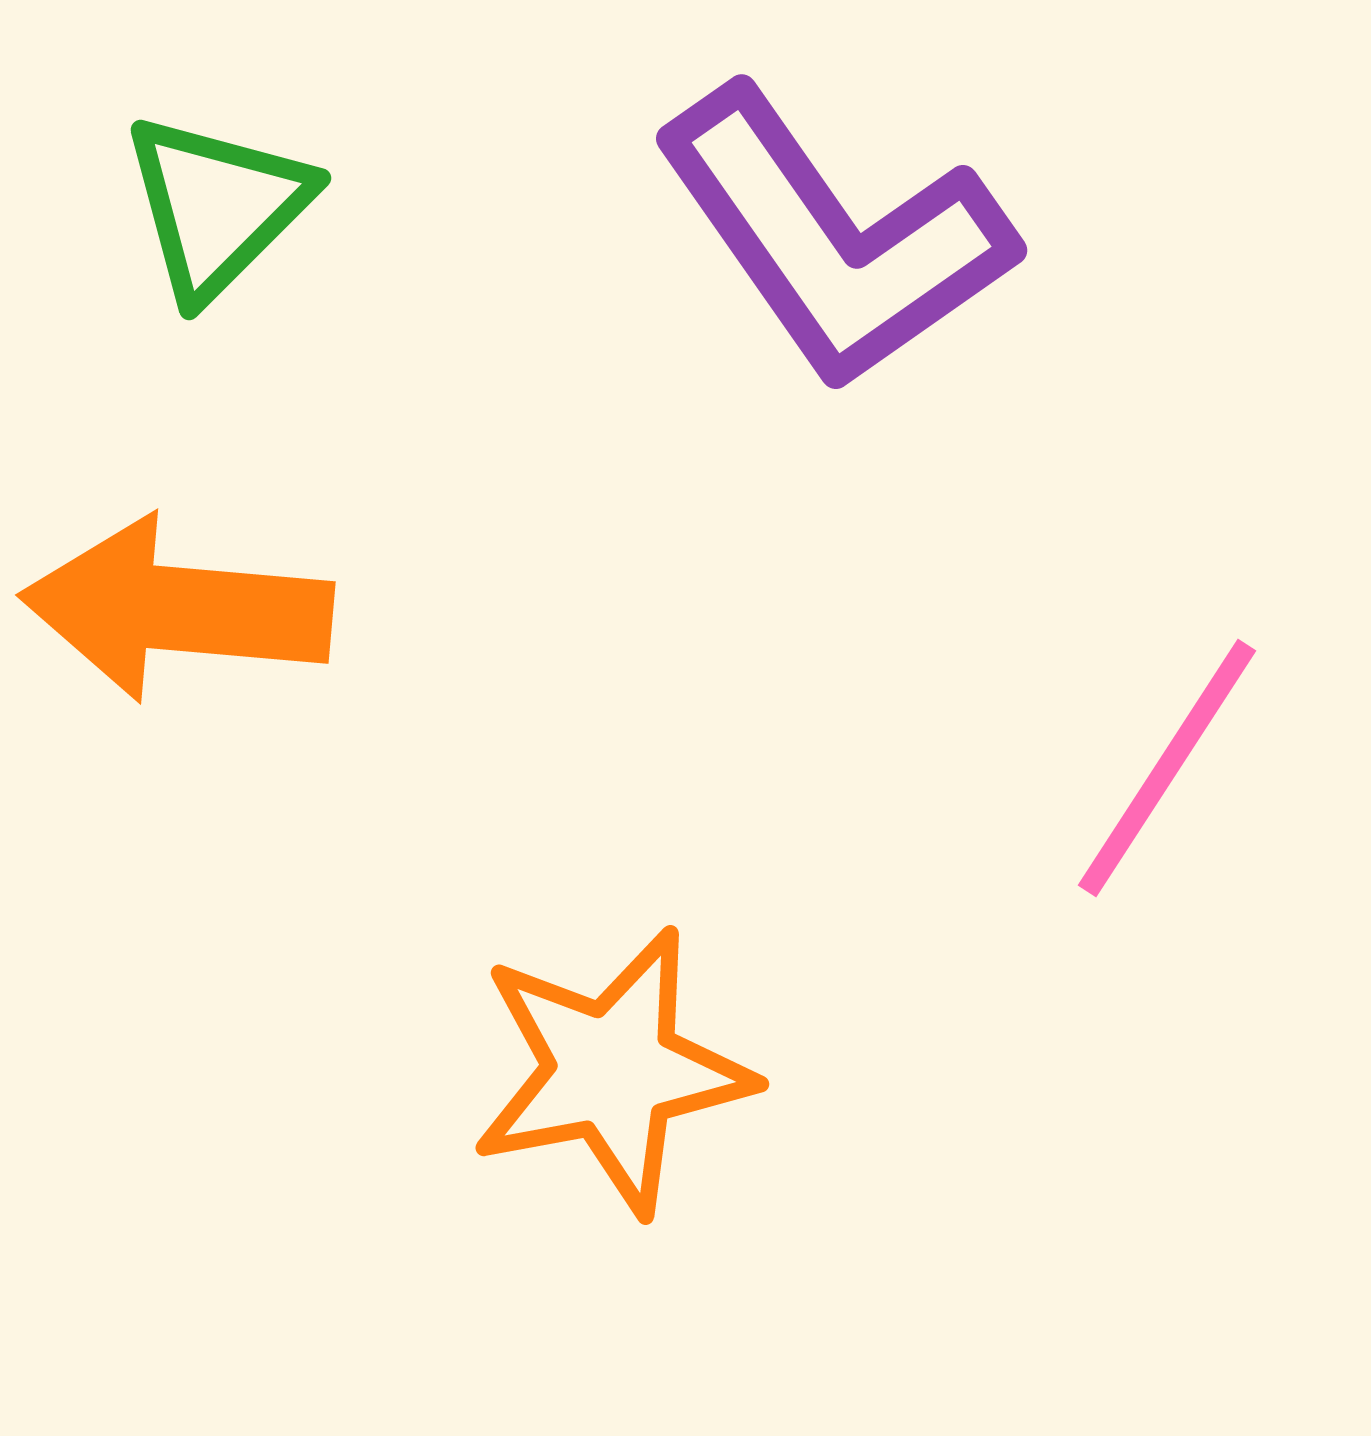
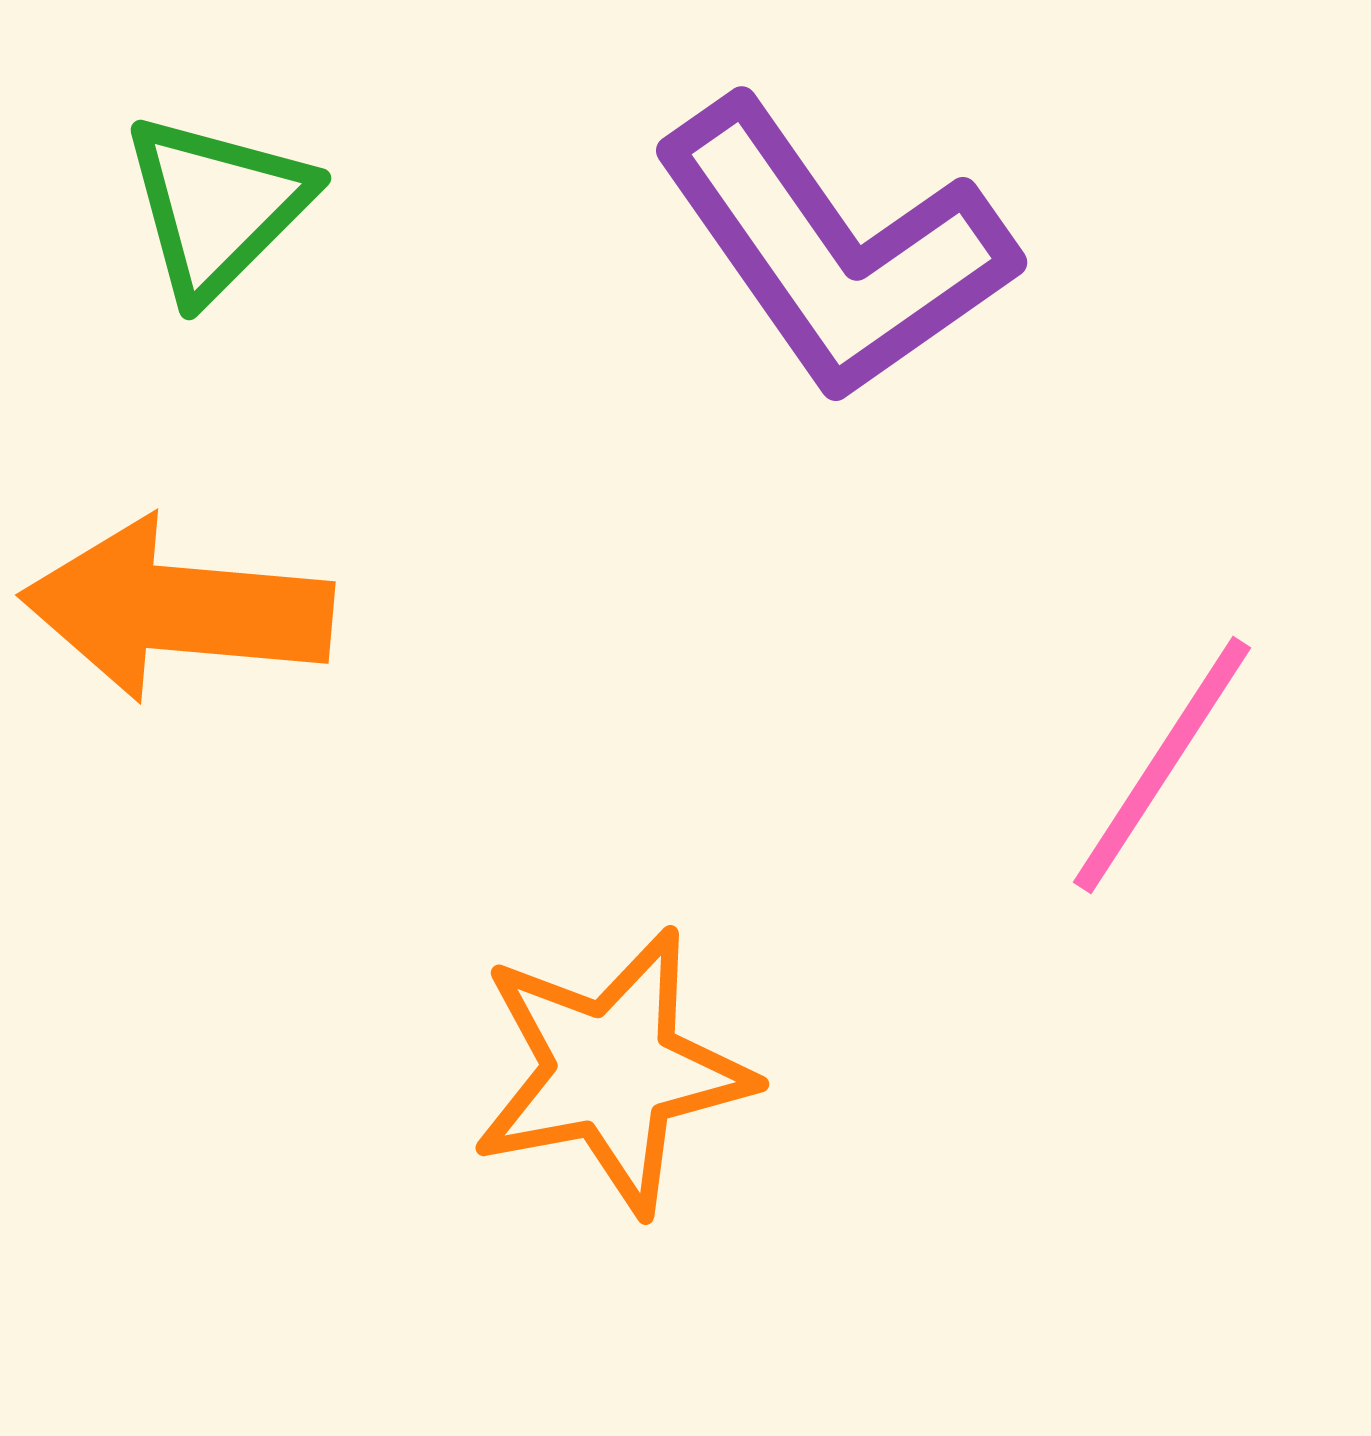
purple L-shape: moved 12 px down
pink line: moved 5 px left, 3 px up
